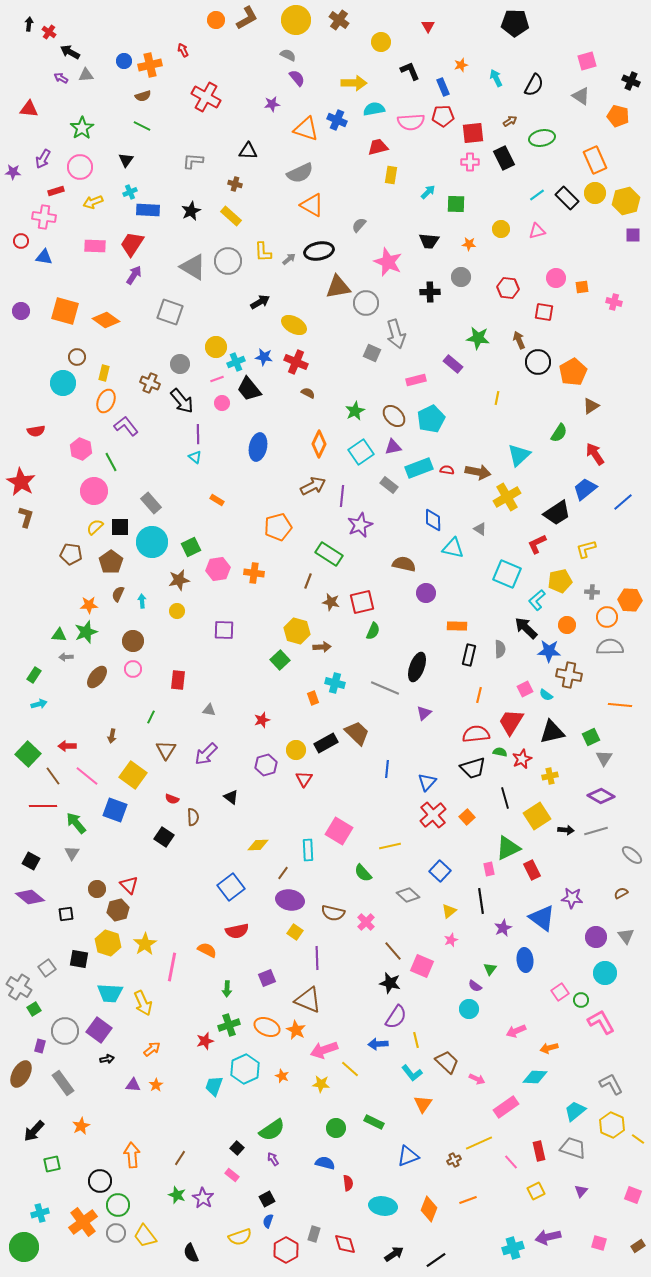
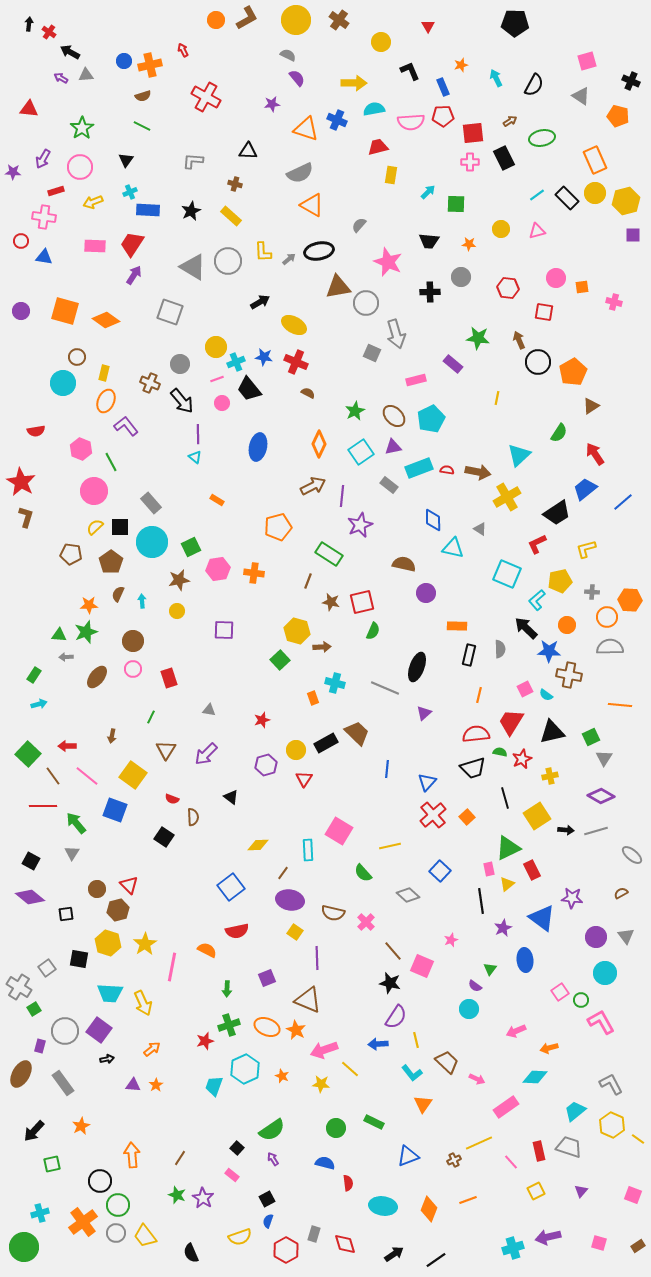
red rectangle at (178, 680): moved 9 px left, 2 px up; rotated 24 degrees counterclockwise
yellow triangle at (449, 911): moved 58 px right, 27 px up
gray trapezoid at (573, 1148): moved 4 px left, 1 px up
